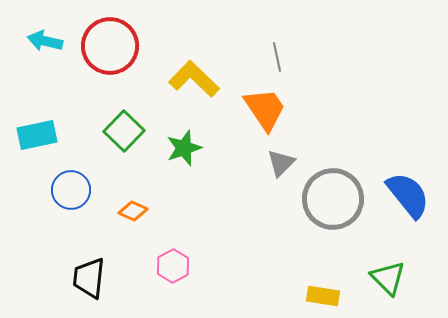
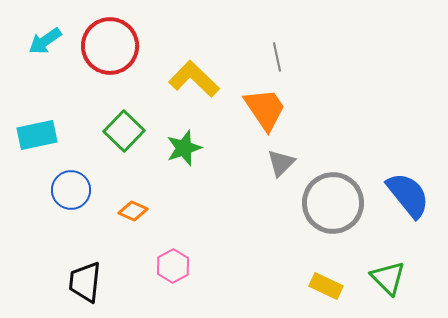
cyan arrow: rotated 48 degrees counterclockwise
gray circle: moved 4 px down
black trapezoid: moved 4 px left, 4 px down
yellow rectangle: moved 3 px right, 10 px up; rotated 16 degrees clockwise
